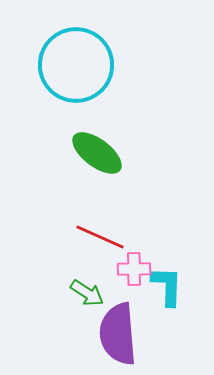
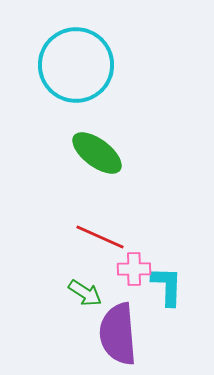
green arrow: moved 2 px left
